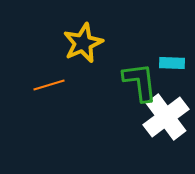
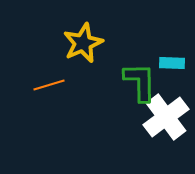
green L-shape: rotated 6 degrees clockwise
